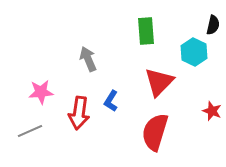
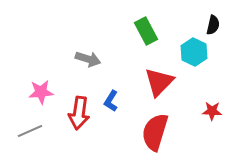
green rectangle: rotated 24 degrees counterclockwise
gray arrow: rotated 130 degrees clockwise
red star: rotated 18 degrees counterclockwise
